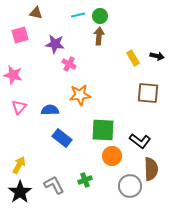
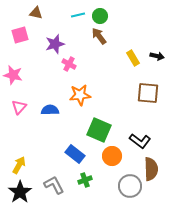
brown arrow: rotated 42 degrees counterclockwise
purple star: rotated 24 degrees counterclockwise
green square: moved 4 px left; rotated 20 degrees clockwise
blue rectangle: moved 13 px right, 16 px down
